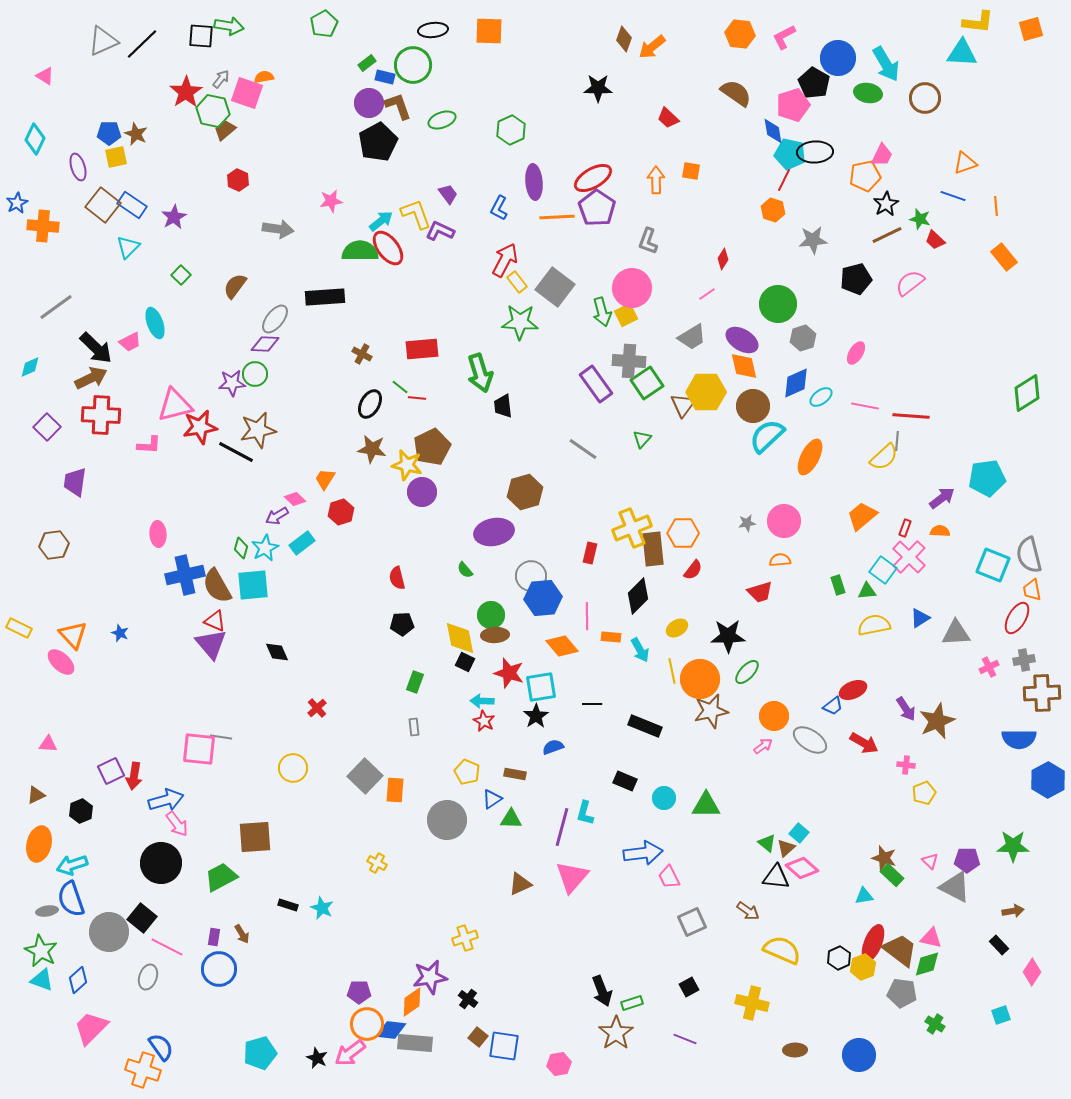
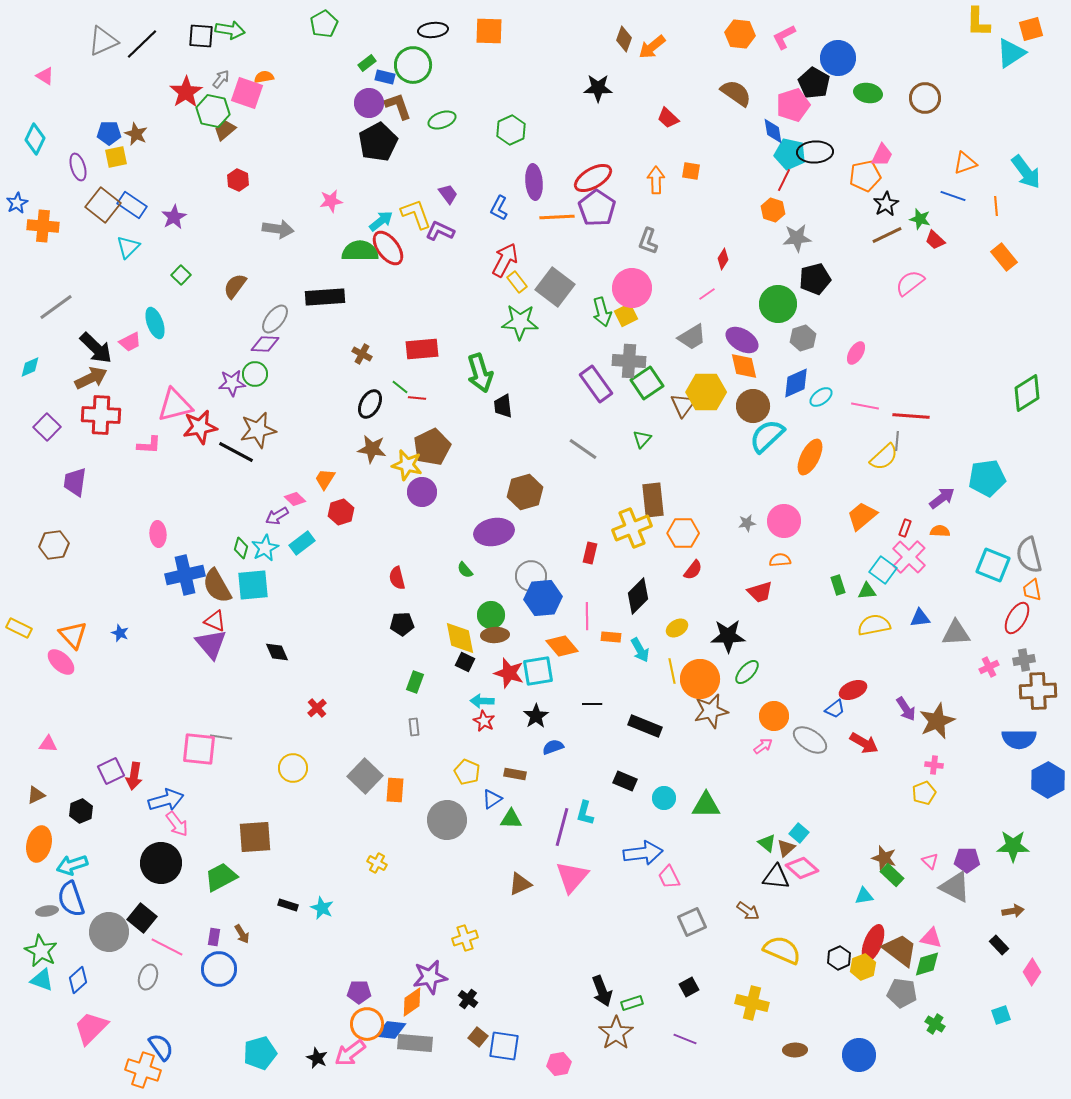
yellow L-shape at (978, 22): rotated 84 degrees clockwise
green arrow at (229, 26): moved 1 px right, 4 px down
cyan triangle at (962, 53): moved 49 px right; rotated 36 degrees counterclockwise
cyan arrow at (886, 64): moved 140 px right, 108 px down; rotated 6 degrees counterclockwise
gray star at (813, 240): moved 16 px left, 2 px up
black pentagon at (856, 279): moved 41 px left
brown rectangle at (653, 549): moved 49 px up
blue triangle at (920, 618): rotated 25 degrees clockwise
cyan square at (541, 687): moved 3 px left, 16 px up
brown cross at (1042, 693): moved 4 px left, 2 px up
blue trapezoid at (833, 706): moved 2 px right, 3 px down
pink cross at (906, 765): moved 28 px right
